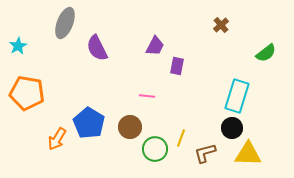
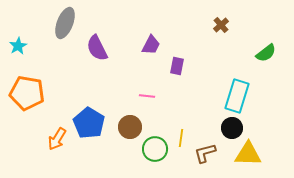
purple trapezoid: moved 4 px left, 1 px up
yellow line: rotated 12 degrees counterclockwise
